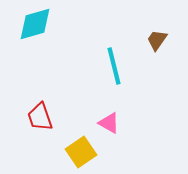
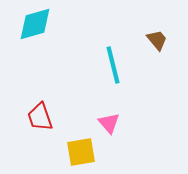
brown trapezoid: rotated 105 degrees clockwise
cyan line: moved 1 px left, 1 px up
pink triangle: rotated 20 degrees clockwise
yellow square: rotated 24 degrees clockwise
